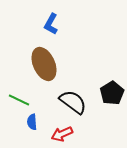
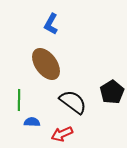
brown ellipse: moved 2 px right; rotated 12 degrees counterclockwise
black pentagon: moved 1 px up
green line: rotated 65 degrees clockwise
blue semicircle: rotated 98 degrees clockwise
